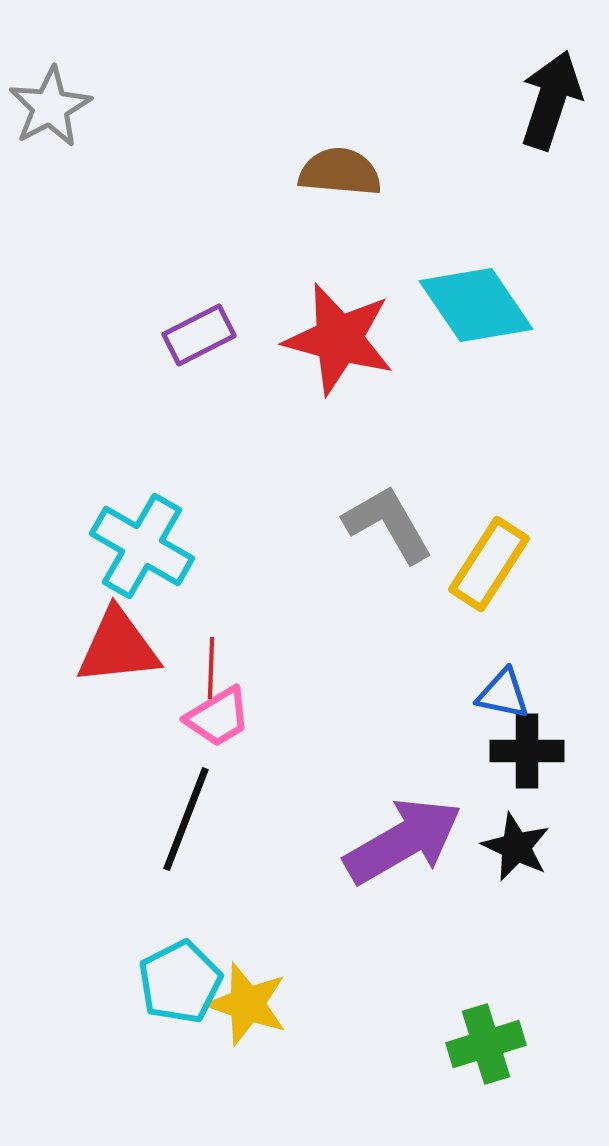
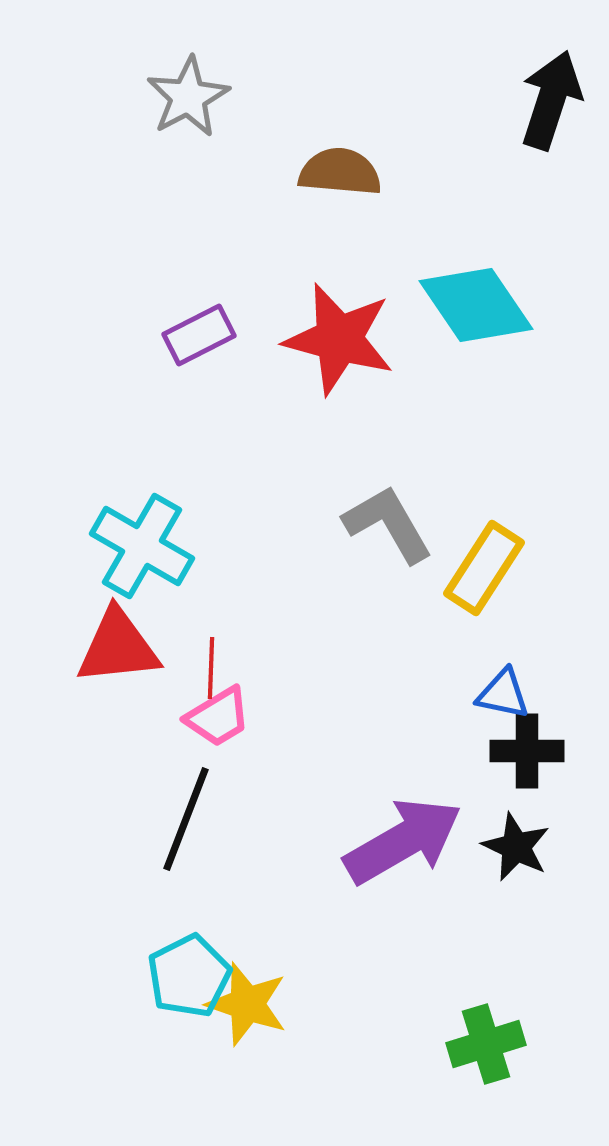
gray star: moved 138 px right, 10 px up
yellow rectangle: moved 5 px left, 4 px down
cyan pentagon: moved 9 px right, 6 px up
